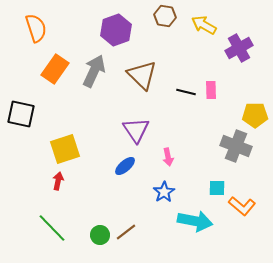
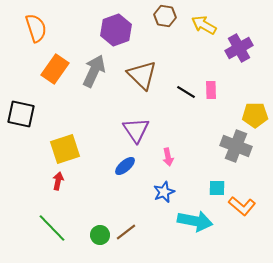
black line: rotated 18 degrees clockwise
blue star: rotated 10 degrees clockwise
